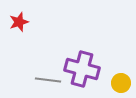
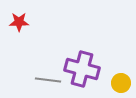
red star: rotated 18 degrees clockwise
